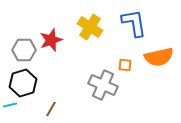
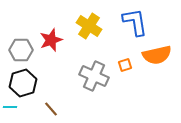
blue L-shape: moved 1 px right, 1 px up
yellow cross: moved 1 px left, 1 px up
gray hexagon: moved 3 px left
orange semicircle: moved 2 px left, 2 px up
orange square: rotated 24 degrees counterclockwise
gray cross: moved 9 px left, 9 px up
cyan line: moved 2 px down; rotated 16 degrees clockwise
brown line: rotated 70 degrees counterclockwise
